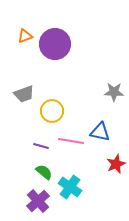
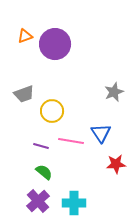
gray star: rotated 24 degrees counterclockwise
blue triangle: moved 1 px right, 1 px down; rotated 45 degrees clockwise
red star: rotated 18 degrees clockwise
cyan cross: moved 4 px right, 16 px down; rotated 35 degrees counterclockwise
